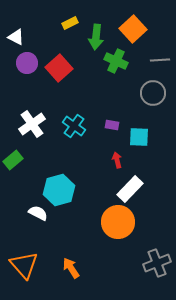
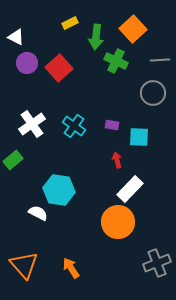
cyan hexagon: rotated 24 degrees clockwise
